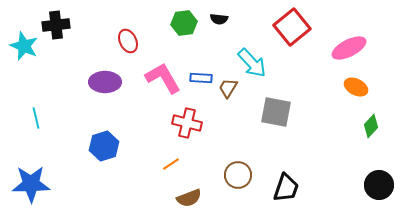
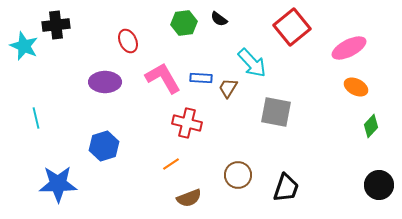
black semicircle: rotated 30 degrees clockwise
blue star: moved 27 px right
